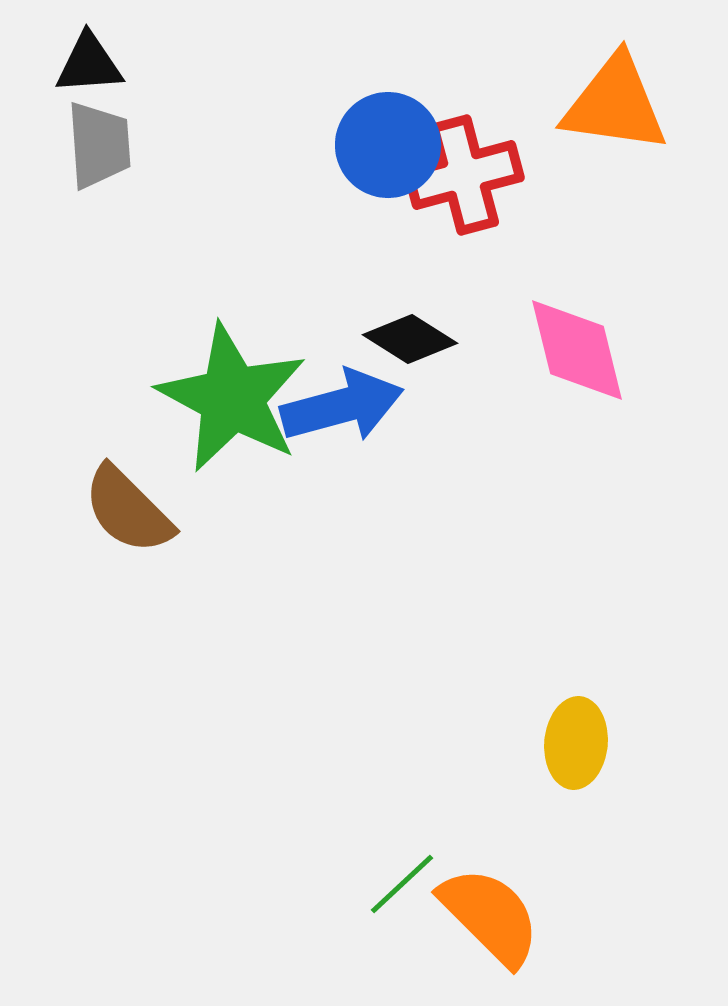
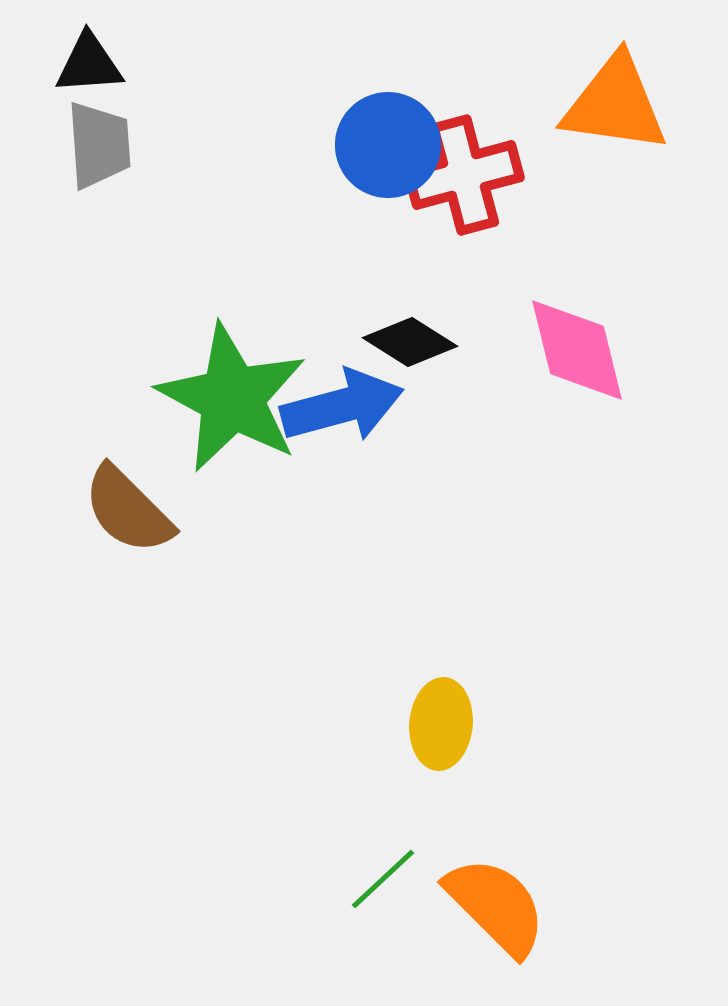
black diamond: moved 3 px down
yellow ellipse: moved 135 px left, 19 px up
green line: moved 19 px left, 5 px up
orange semicircle: moved 6 px right, 10 px up
